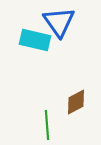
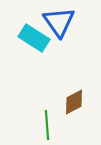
cyan rectangle: moved 1 px left, 2 px up; rotated 20 degrees clockwise
brown diamond: moved 2 px left
